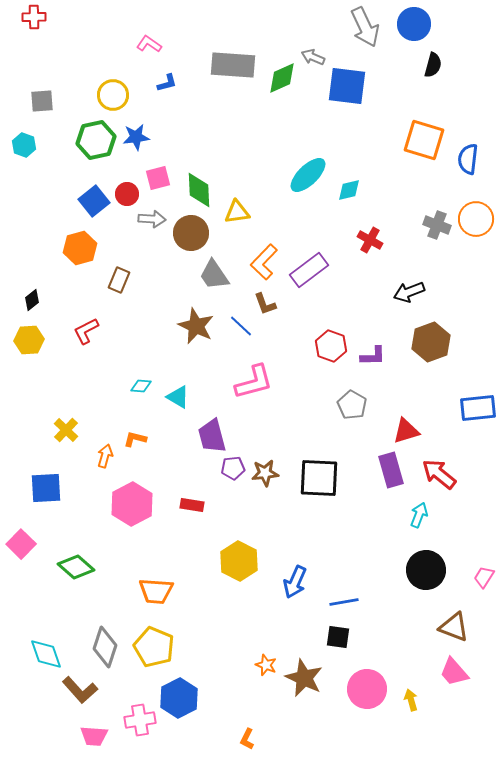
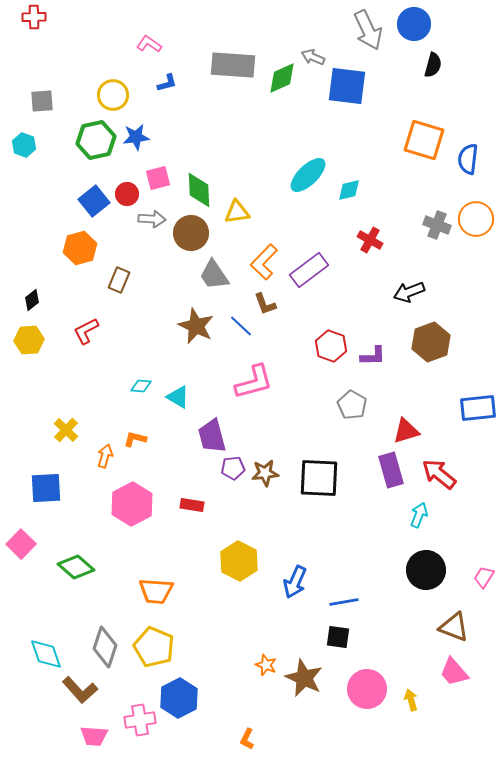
gray arrow at (365, 27): moved 3 px right, 3 px down
